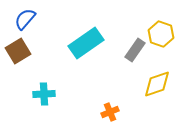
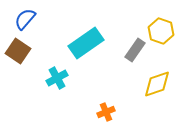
yellow hexagon: moved 3 px up
brown square: rotated 25 degrees counterclockwise
cyan cross: moved 13 px right, 16 px up; rotated 25 degrees counterclockwise
orange cross: moved 4 px left
